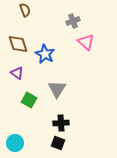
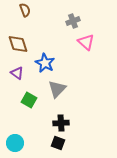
blue star: moved 9 px down
gray triangle: rotated 12 degrees clockwise
